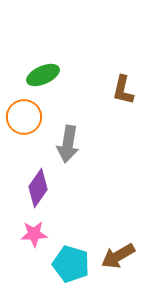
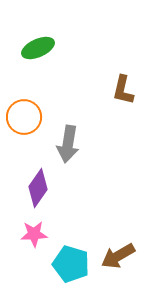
green ellipse: moved 5 px left, 27 px up
